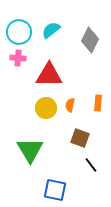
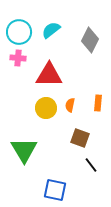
green triangle: moved 6 px left
